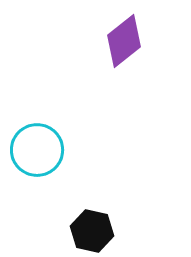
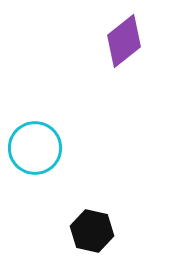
cyan circle: moved 2 px left, 2 px up
